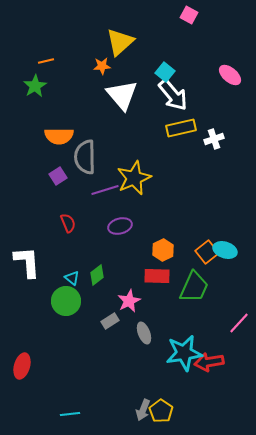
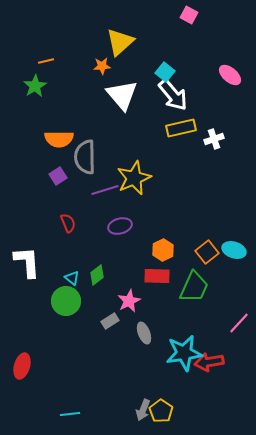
orange semicircle: moved 3 px down
cyan ellipse: moved 9 px right
